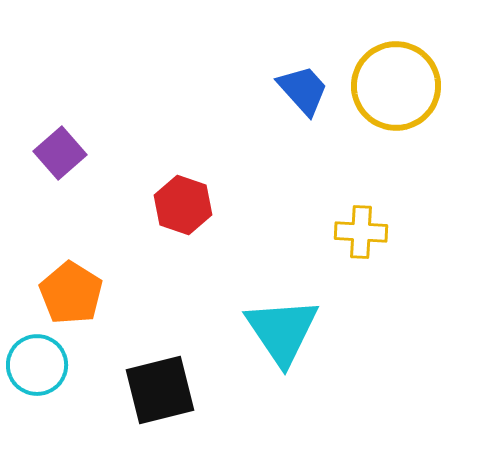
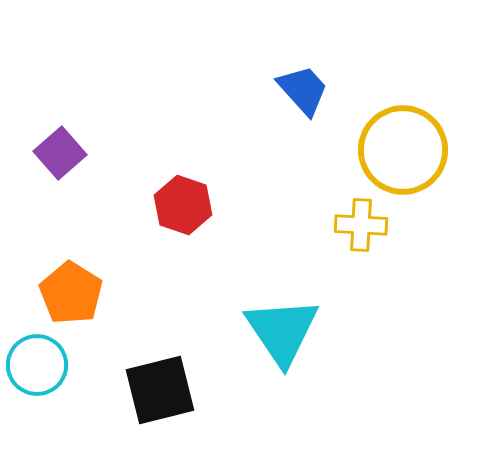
yellow circle: moved 7 px right, 64 px down
yellow cross: moved 7 px up
